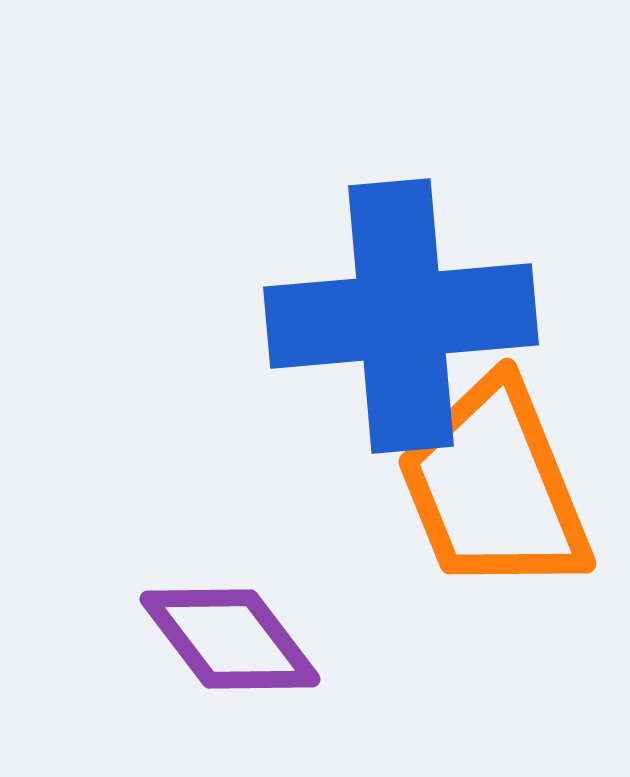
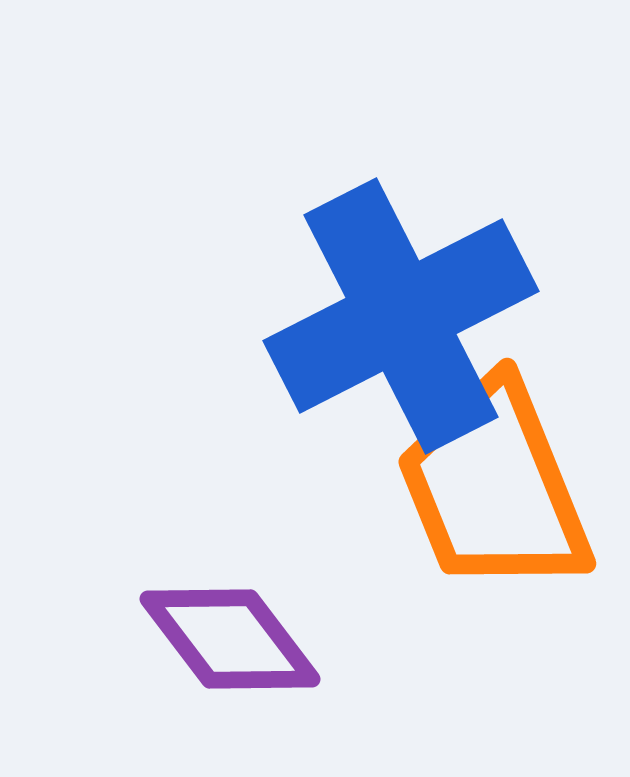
blue cross: rotated 22 degrees counterclockwise
